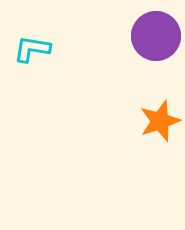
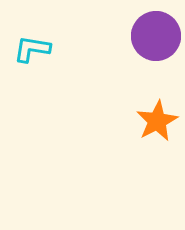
orange star: moved 3 px left; rotated 9 degrees counterclockwise
